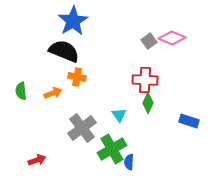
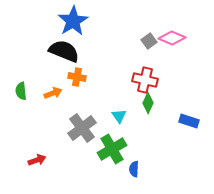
red cross: rotated 10 degrees clockwise
cyan triangle: moved 1 px down
blue semicircle: moved 5 px right, 7 px down
